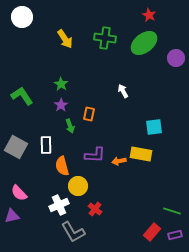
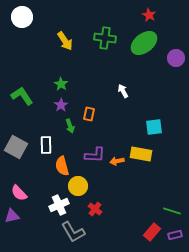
yellow arrow: moved 2 px down
orange arrow: moved 2 px left
